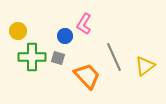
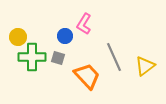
yellow circle: moved 6 px down
